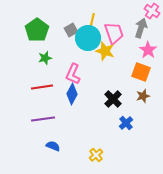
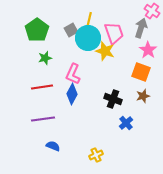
yellow line: moved 3 px left, 1 px up
black cross: rotated 24 degrees counterclockwise
yellow cross: rotated 16 degrees clockwise
